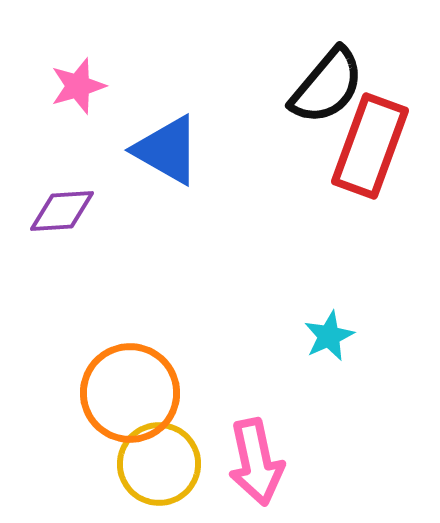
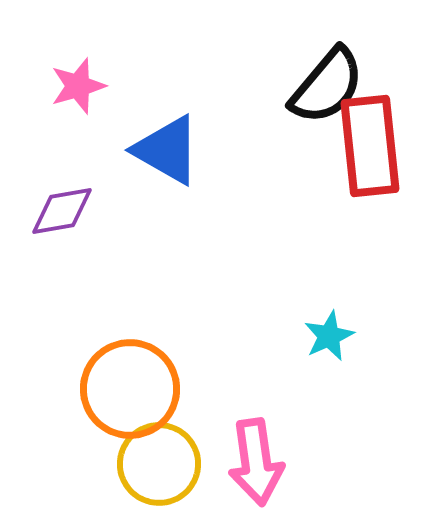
red rectangle: rotated 26 degrees counterclockwise
purple diamond: rotated 6 degrees counterclockwise
orange circle: moved 4 px up
pink arrow: rotated 4 degrees clockwise
